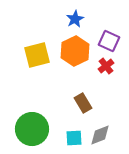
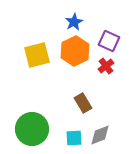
blue star: moved 1 px left, 3 px down
